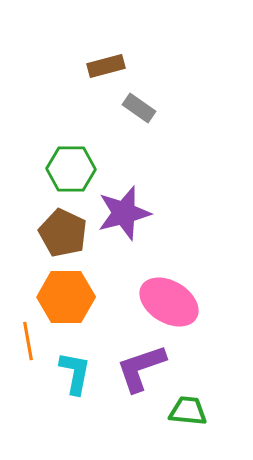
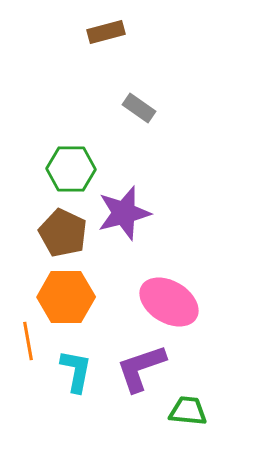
brown rectangle: moved 34 px up
cyan L-shape: moved 1 px right, 2 px up
